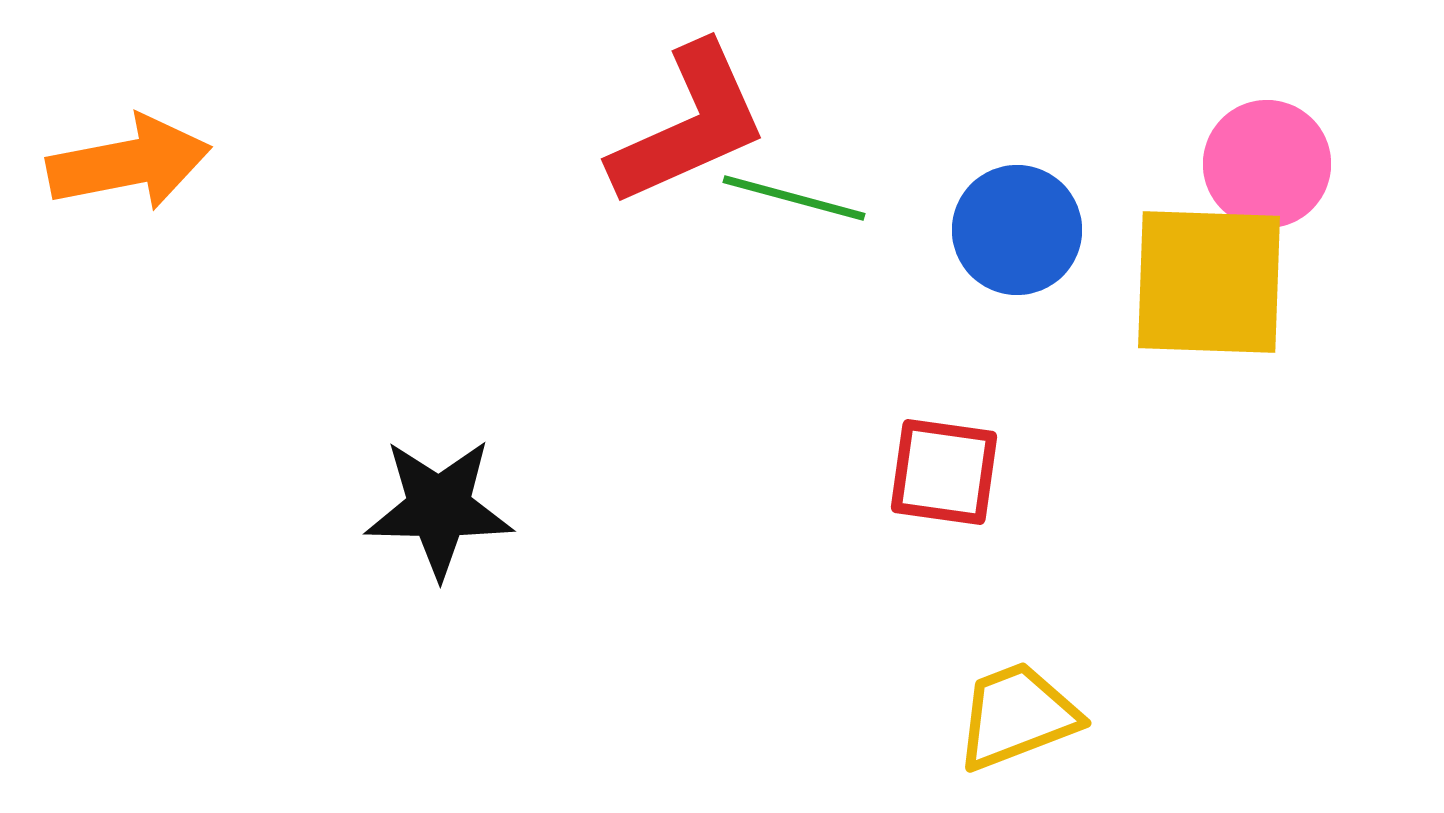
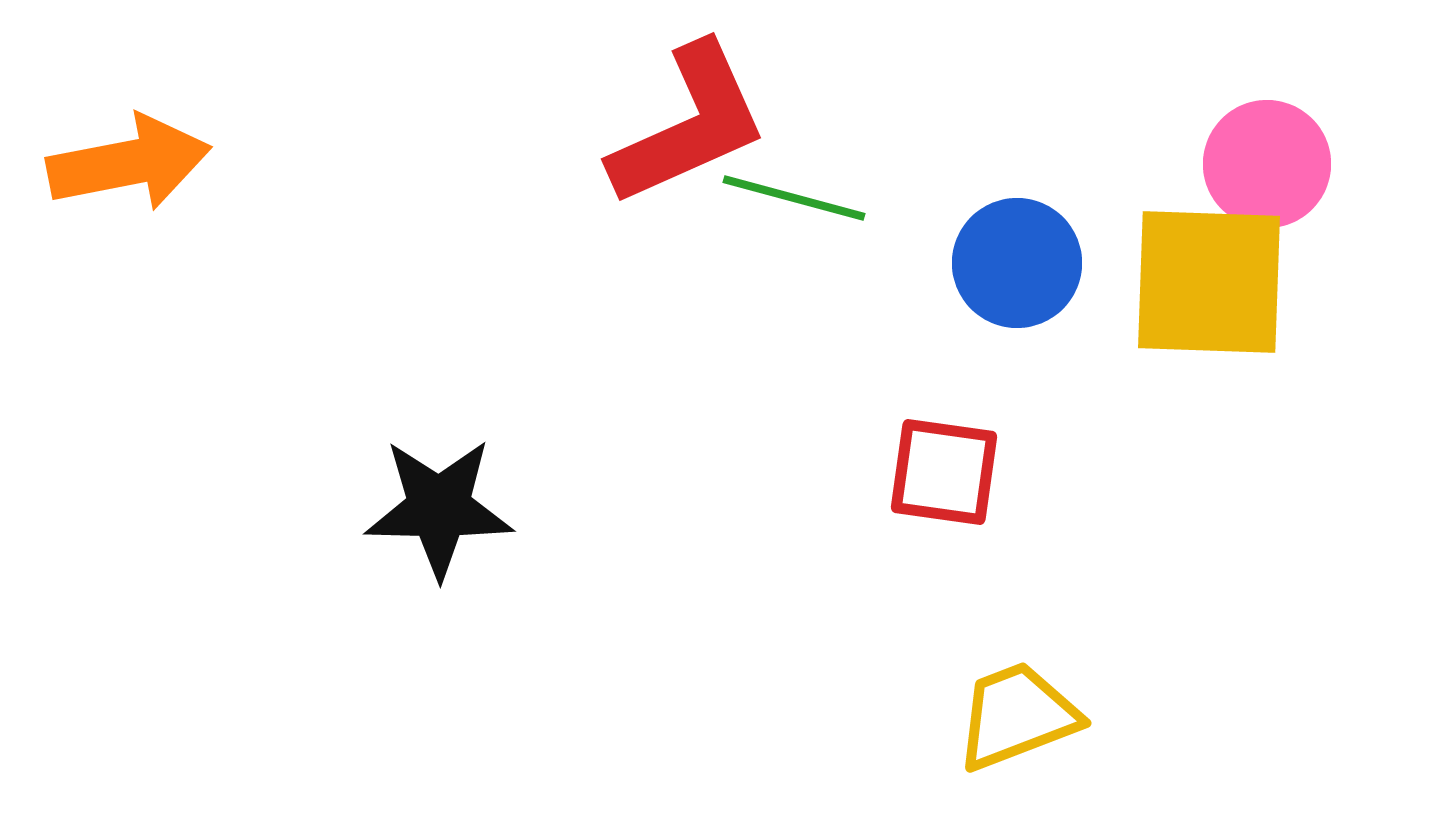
blue circle: moved 33 px down
